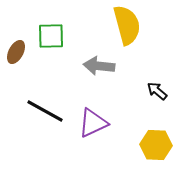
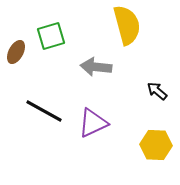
green square: rotated 16 degrees counterclockwise
gray arrow: moved 3 px left, 1 px down
black line: moved 1 px left
